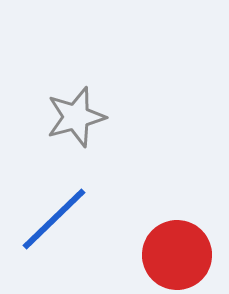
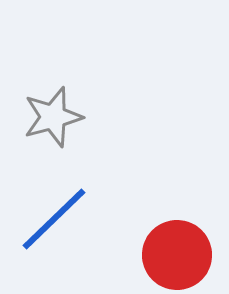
gray star: moved 23 px left
